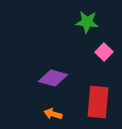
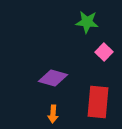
orange arrow: rotated 102 degrees counterclockwise
